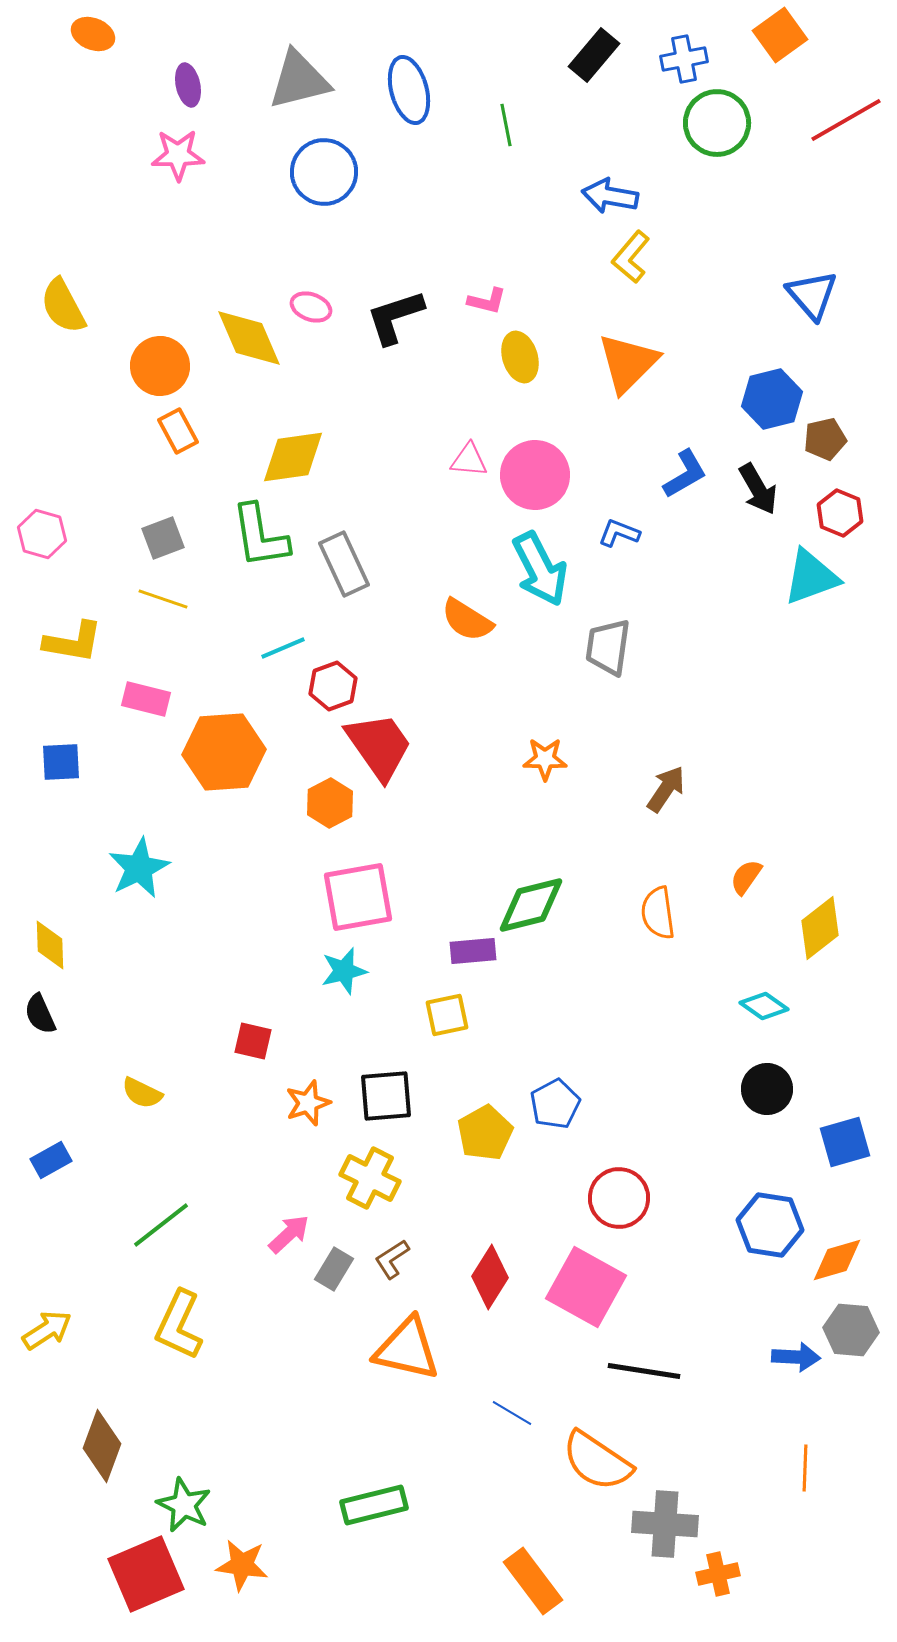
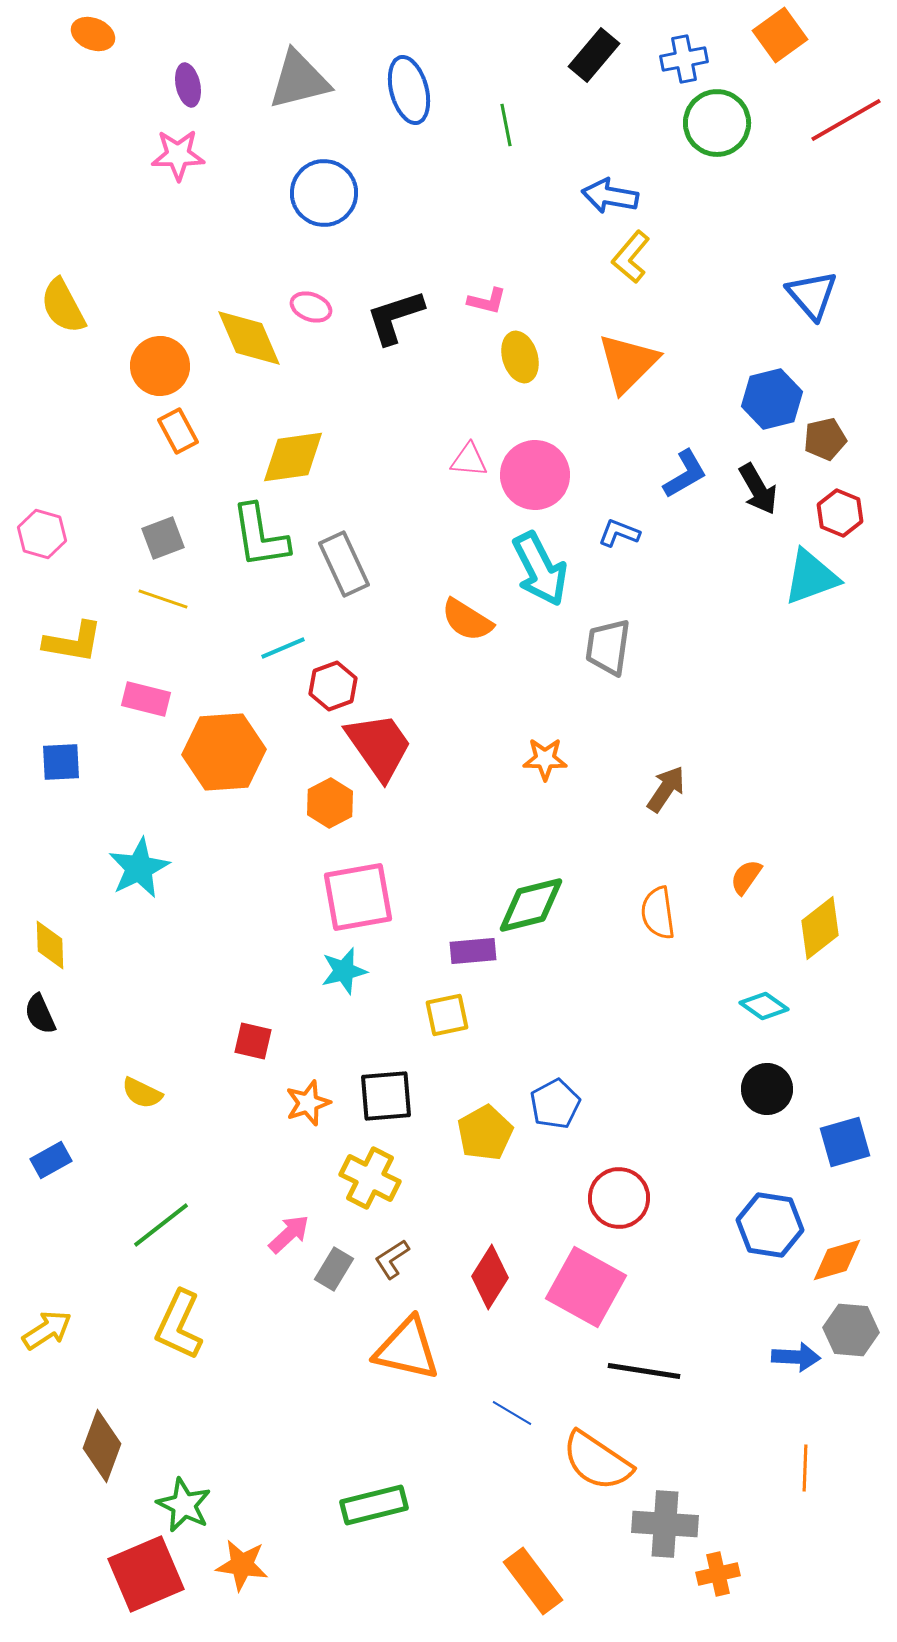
blue circle at (324, 172): moved 21 px down
